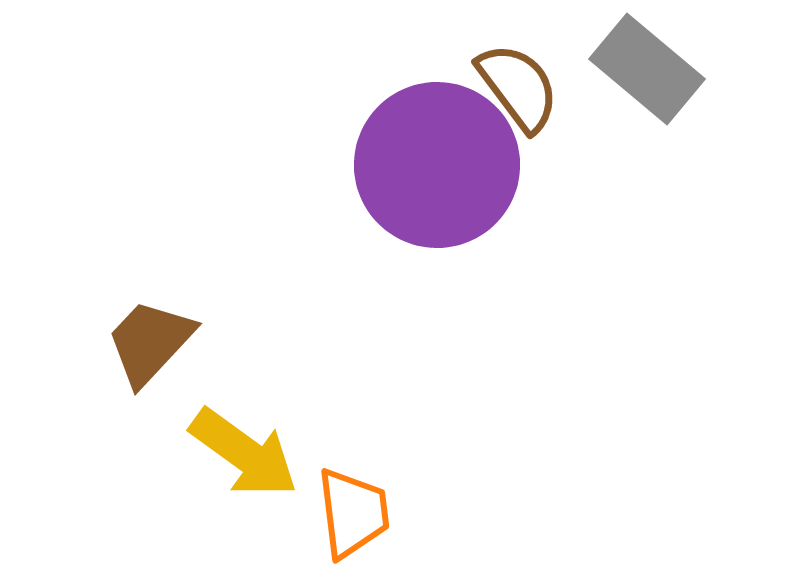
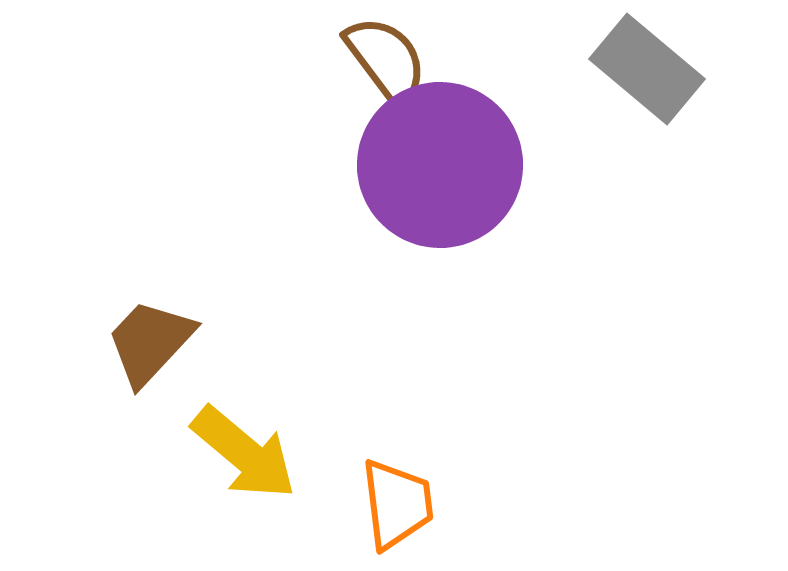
brown semicircle: moved 132 px left, 27 px up
purple circle: moved 3 px right
yellow arrow: rotated 4 degrees clockwise
orange trapezoid: moved 44 px right, 9 px up
